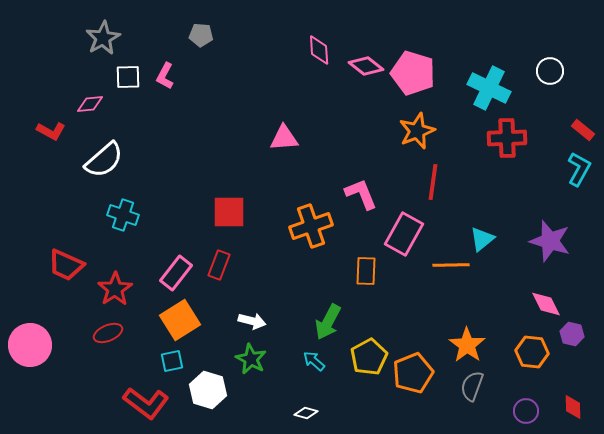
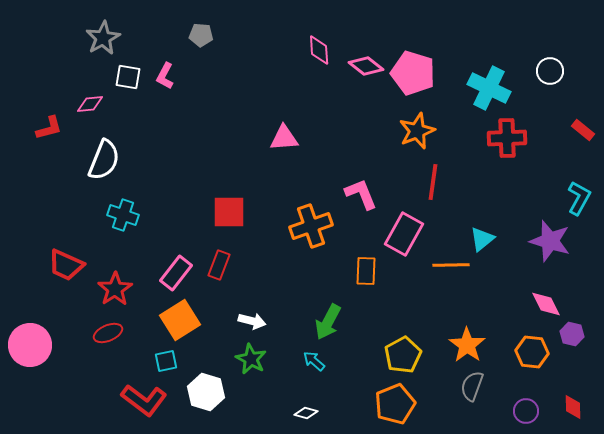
white square at (128, 77): rotated 12 degrees clockwise
red L-shape at (51, 131): moved 2 px left, 3 px up; rotated 44 degrees counterclockwise
white semicircle at (104, 160): rotated 27 degrees counterclockwise
cyan L-shape at (579, 169): moved 29 px down
yellow pentagon at (369, 357): moved 34 px right, 2 px up
cyan square at (172, 361): moved 6 px left
orange pentagon at (413, 373): moved 18 px left, 31 px down
white hexagon at (208, 390): moved 2 px left, 2 px down
red L-shape at (146, 403): moved 2 px left, 3 px up
